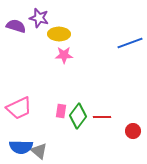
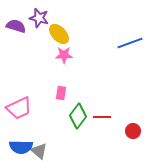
yellow ellipse: rotated 45 degrees clockwise
pink rectangle: moved 18 px up
